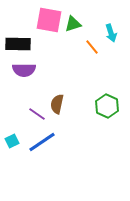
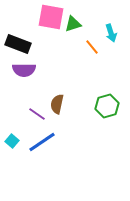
pink square: moved 2 px right, 3 px up
black rectangle: rotated 20 degrees clockwise
green hexagon: rotated 20 degrees clockwise
cyan square: rotated 24 degrees counterclockwise
